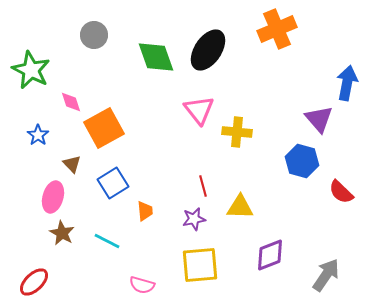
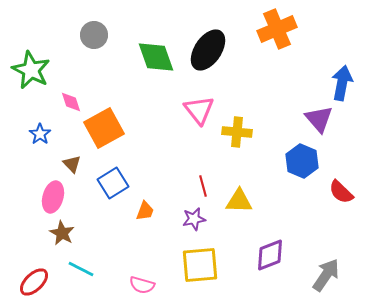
blue arrow: moved 5 px left
blue star: moved 2 px right, 1 px up
blue hexagon: rotated 8 degrees clockwise
yellow triangle: moved 1 px left, 6 px up
orange trapezoid: rotated 25 degrees clockwise
cyan line: moved 26 px left, 28 px down
